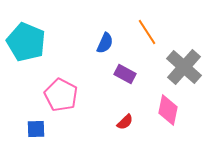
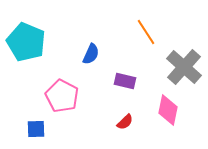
orange line: moved 1 px left
blue semicircle: moved 14 px left, 11 px down
purple rectangle: moved 7 px down; rotated 15 degrees counterclockwise
pink pentagon: moved 1 px right, 1 px down
